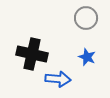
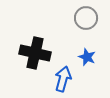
black cross: moved 3 px right, 1 px up
blue arrow: moved 5 px right; rotated 80 degrees counterclockwise
